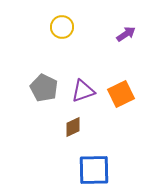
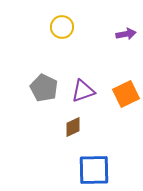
purple arrow: rotated 24 degrees clockwise
orange square: moved 5 px right
